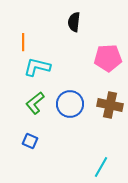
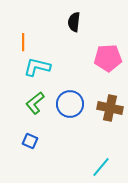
brown cross: moved 3 px down
cyan line: rotated 10 degrees clockwise
